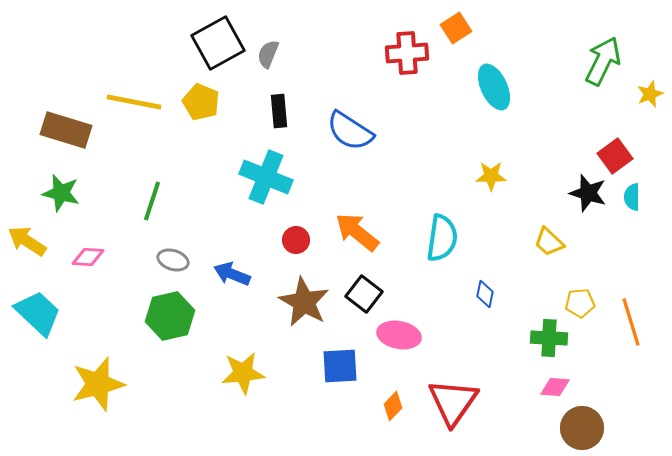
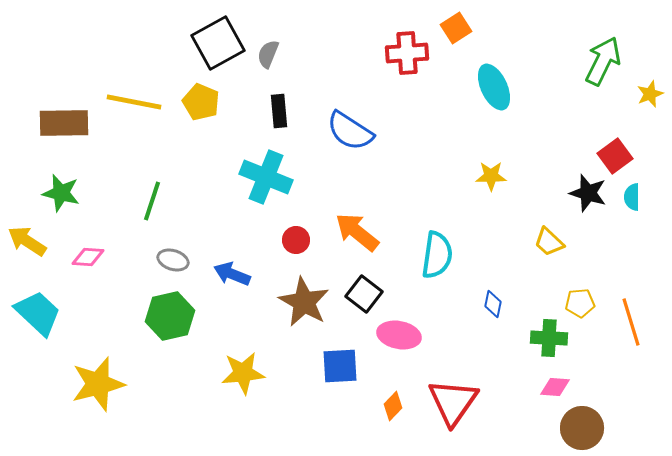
brown rectangle at (66, 130): moved 2 px left, 7 px up; rotated 18 degrees counterclockwise
cyan semicircle at (442, 238): moved 5 px left, 17 px down
blue diamond at (485, 294): moved 8 px right, 10 px down
